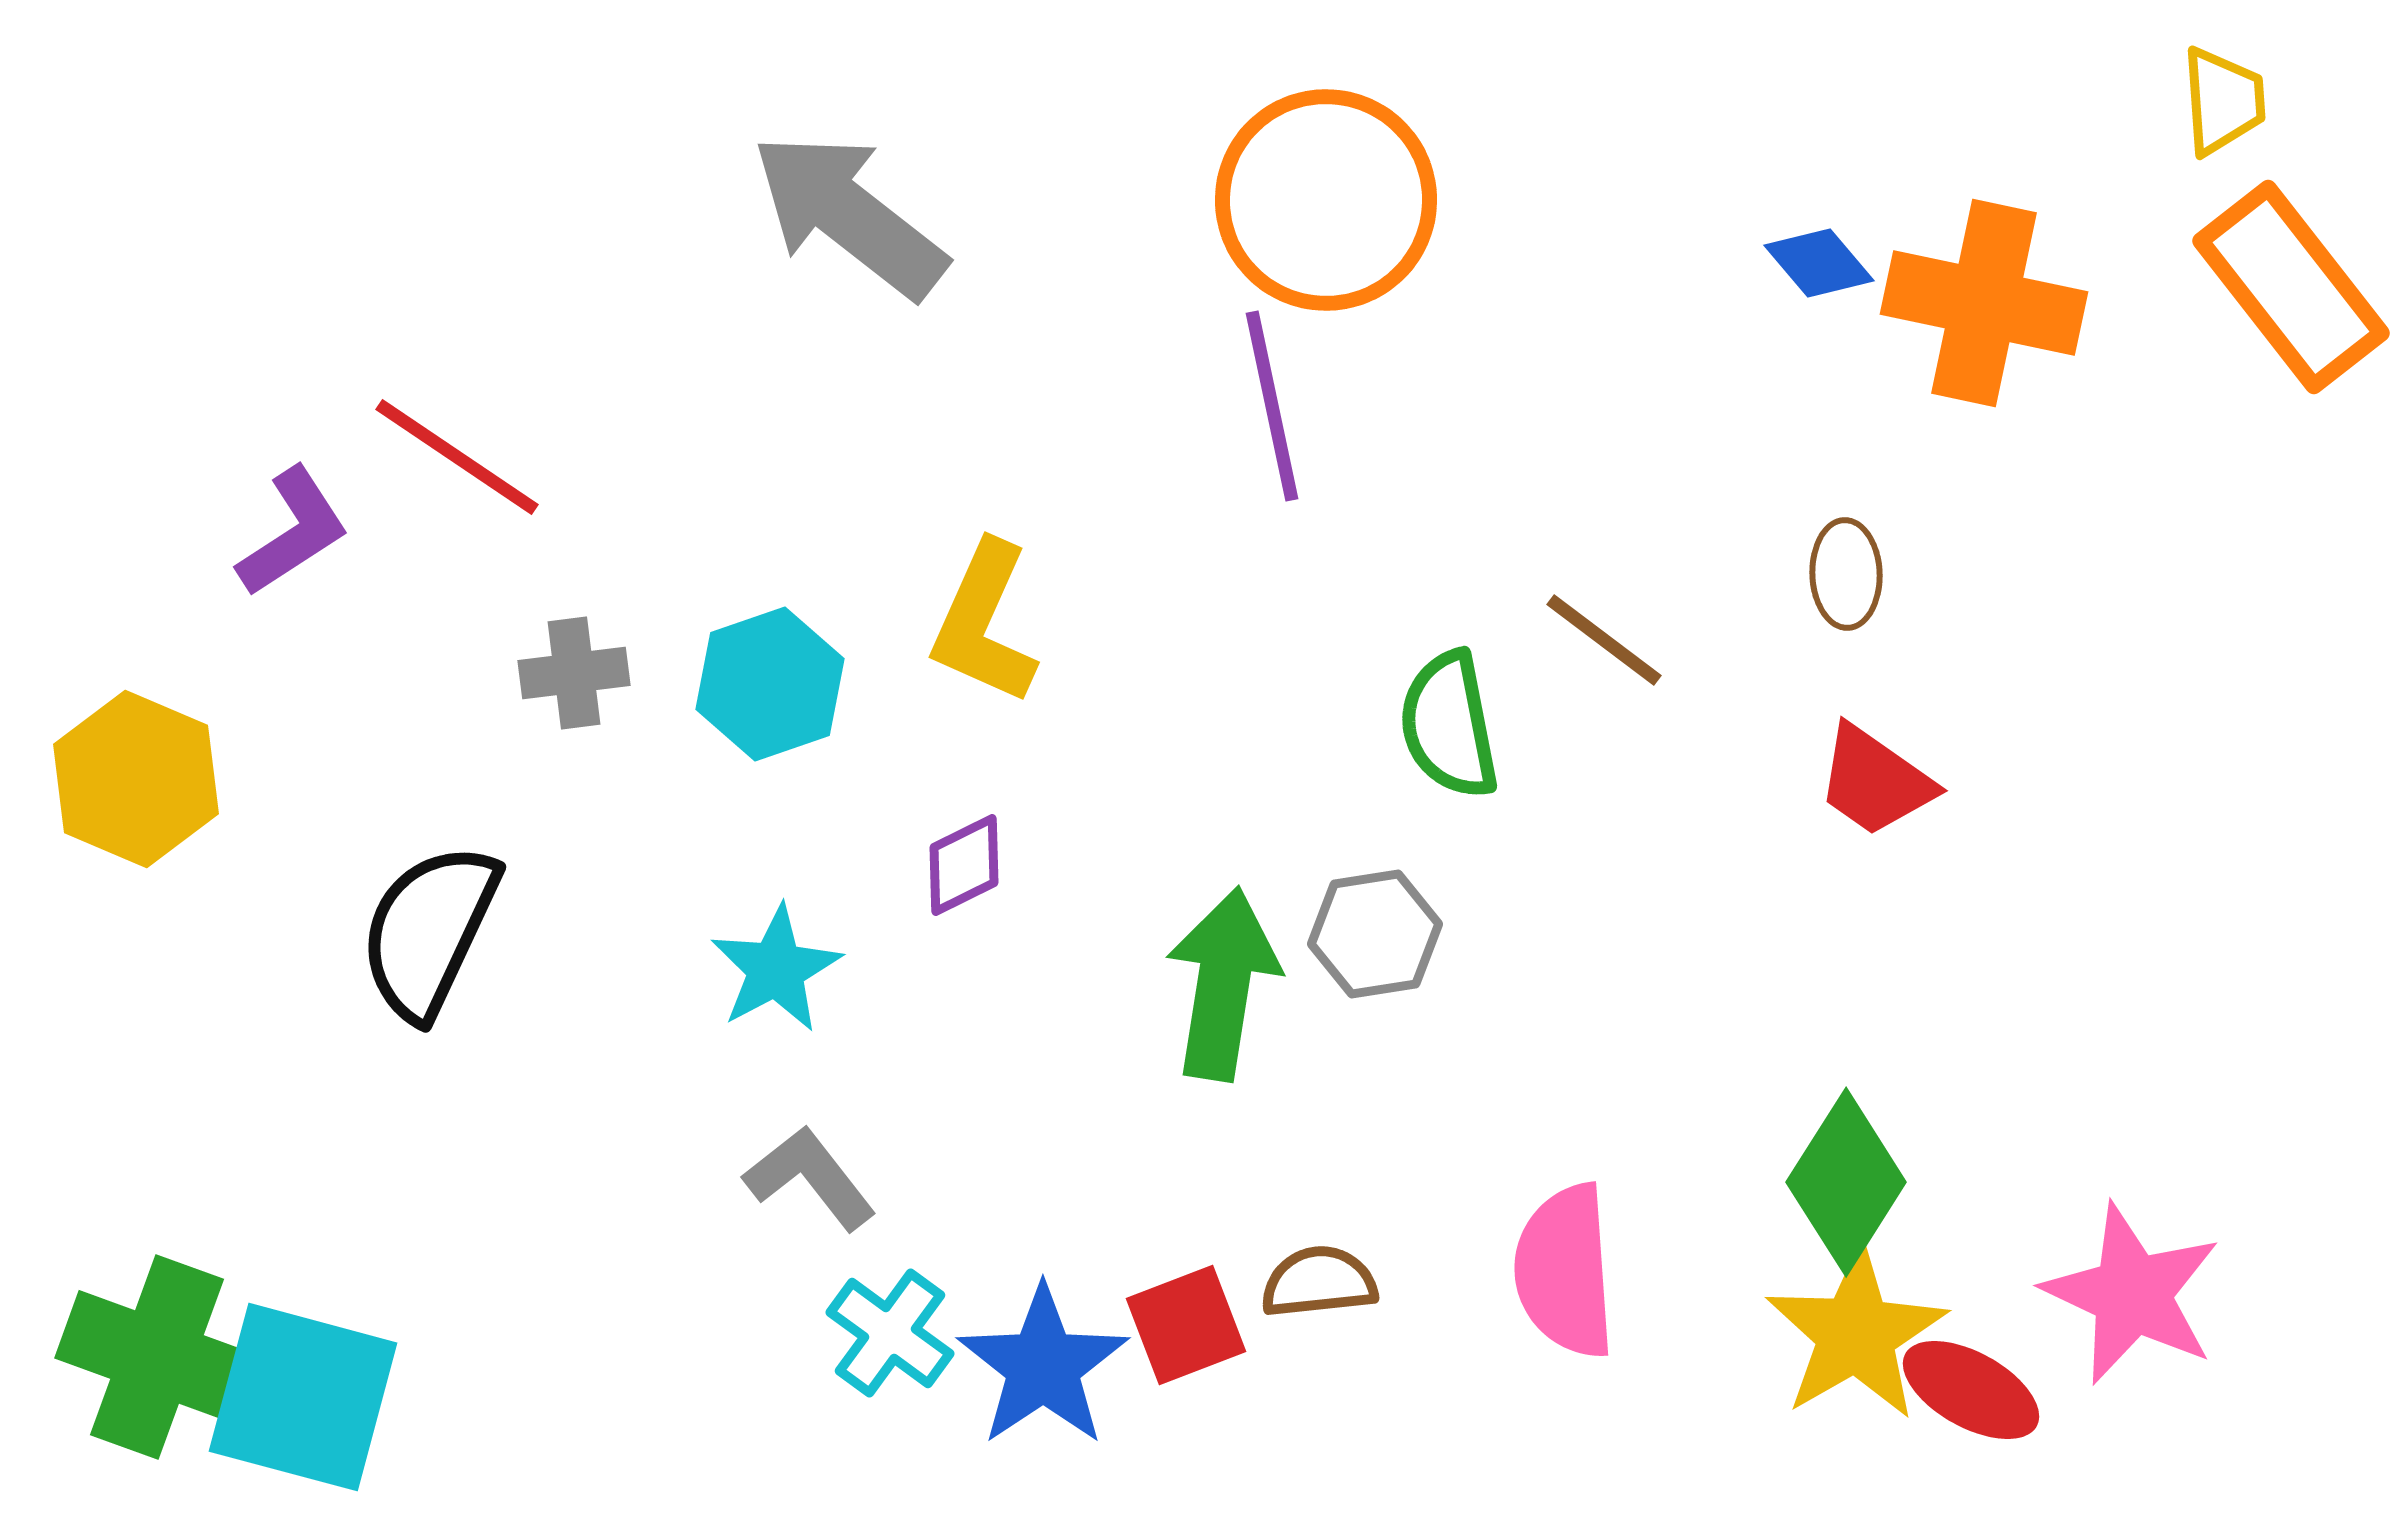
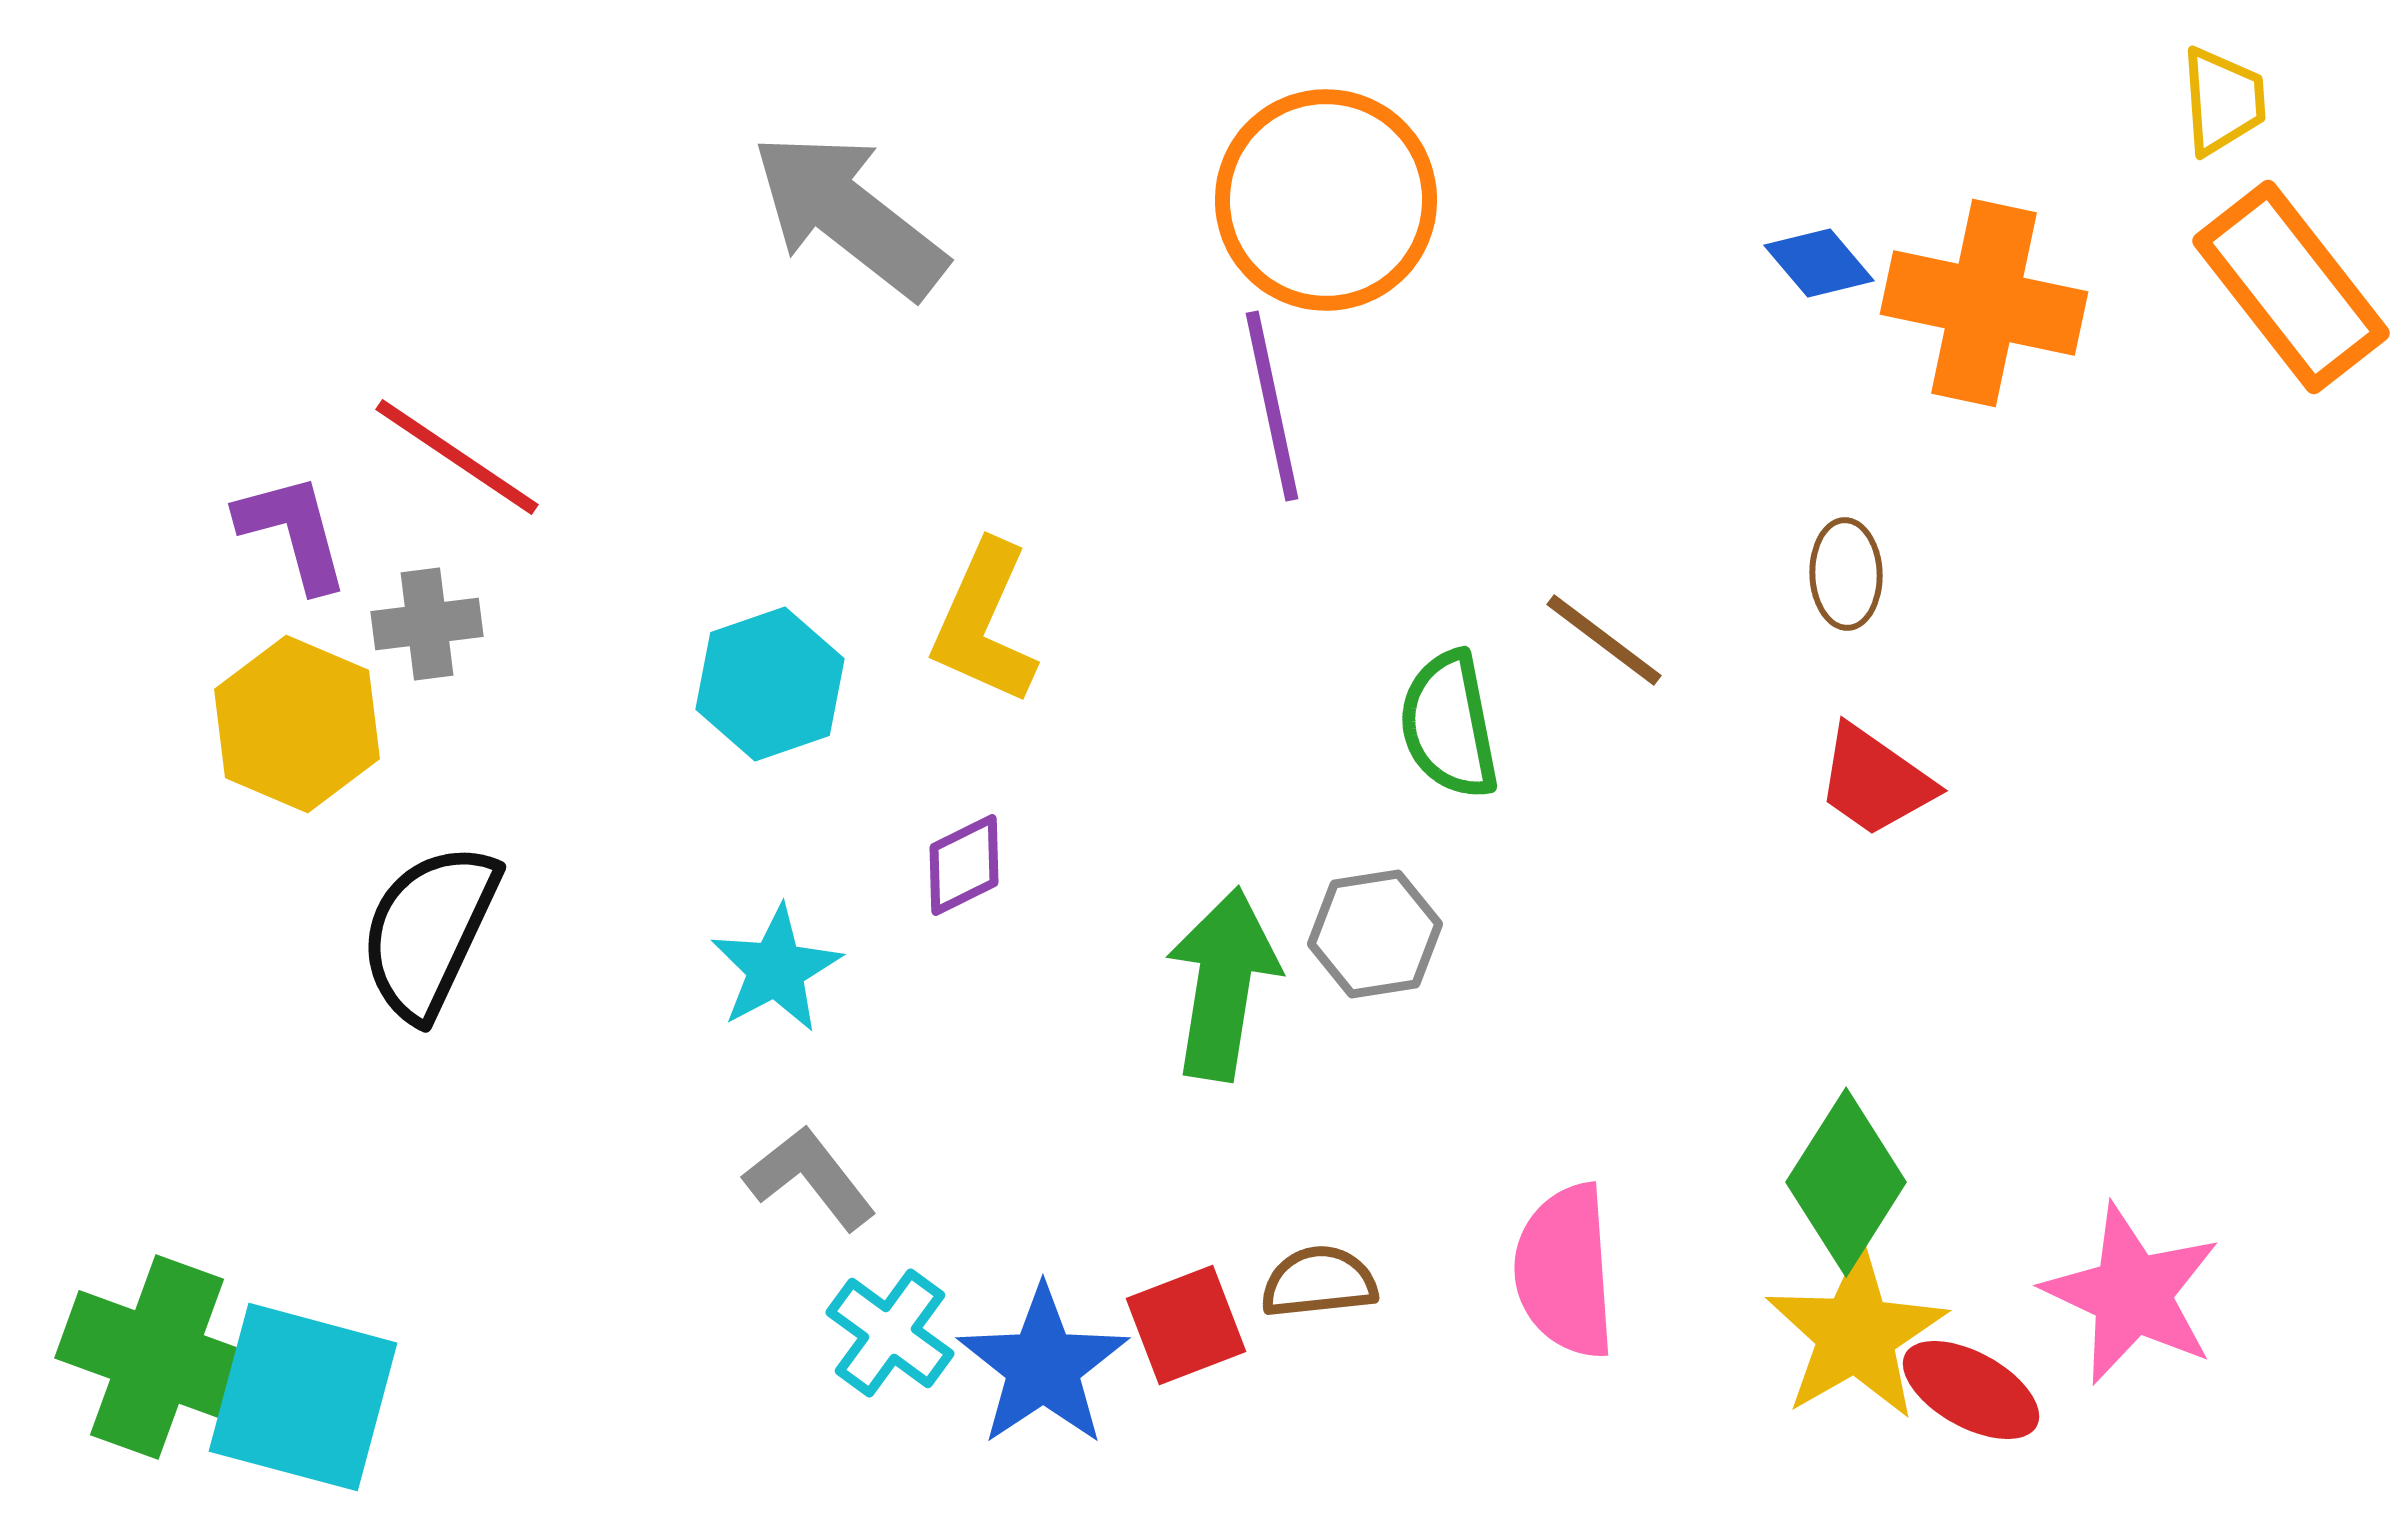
purple L-shape: rotated 72 degrees counterclockwise
gray cross: moved 147 px left, 49 px up
yellow hexagon: moved 161 px right, 55 px up
